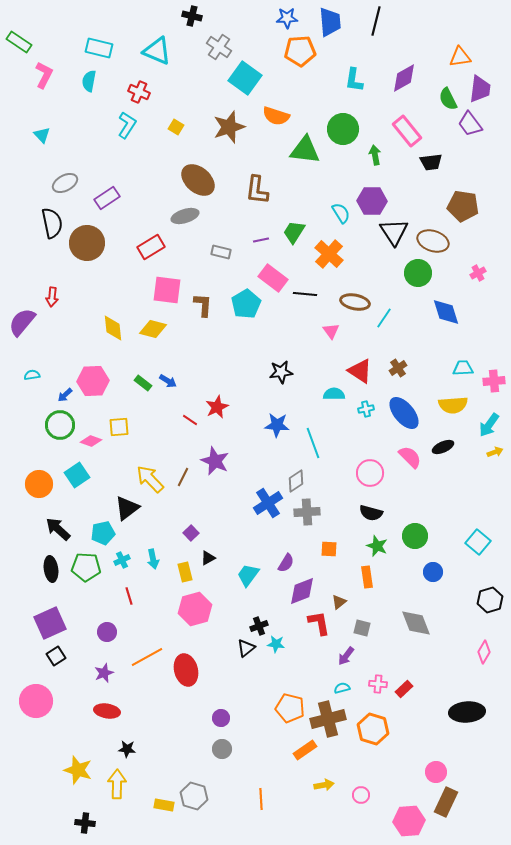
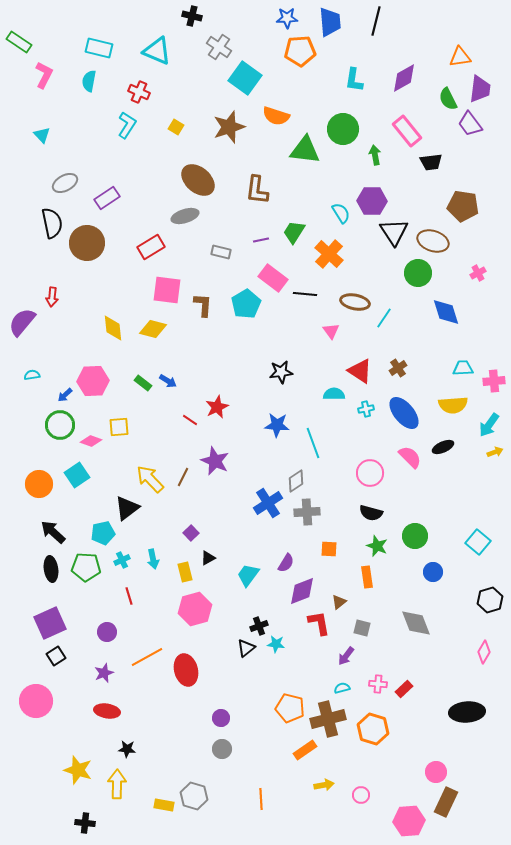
black arrow at (58, 529): moved 5 px left, 3 px down
